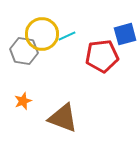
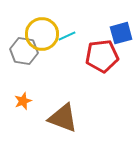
blue square: moved 4 px left, 1 px up
